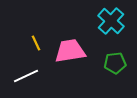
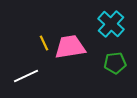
cyan cross: moved 3 px down
yellow line: moved 8 px right
pink trapezoid: moved 4 px up
